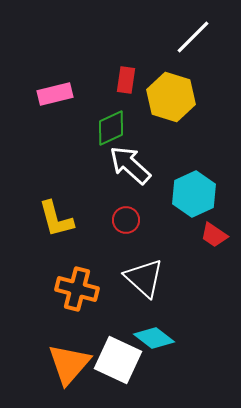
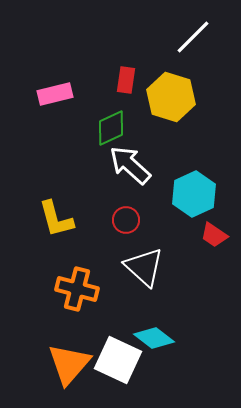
white triangle: moved 11 px up
